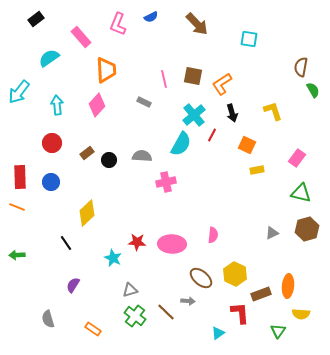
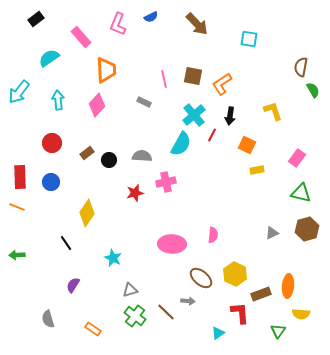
cyan arrow at (57, 105): moved 1 px right, 5 px up
black arrow at (232, 113): moved 2 px left, 3 px down; rotated 24 degrees clockwise
yellow diamond at (87, 213): rotated 12 degrees counterclockwise
red star at (137, 242): moved 2 px left, 49 px up; rotated 18 degrees counterclockwise
